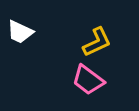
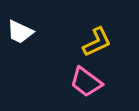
pink trapezoid: moved 2 px left, 2 px down
